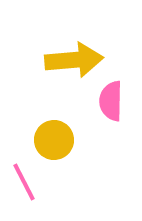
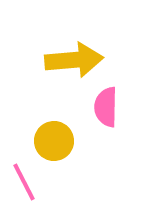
pink semicircle: moved 5 px left, 6 px down
yellow circle: moved 1 px down
